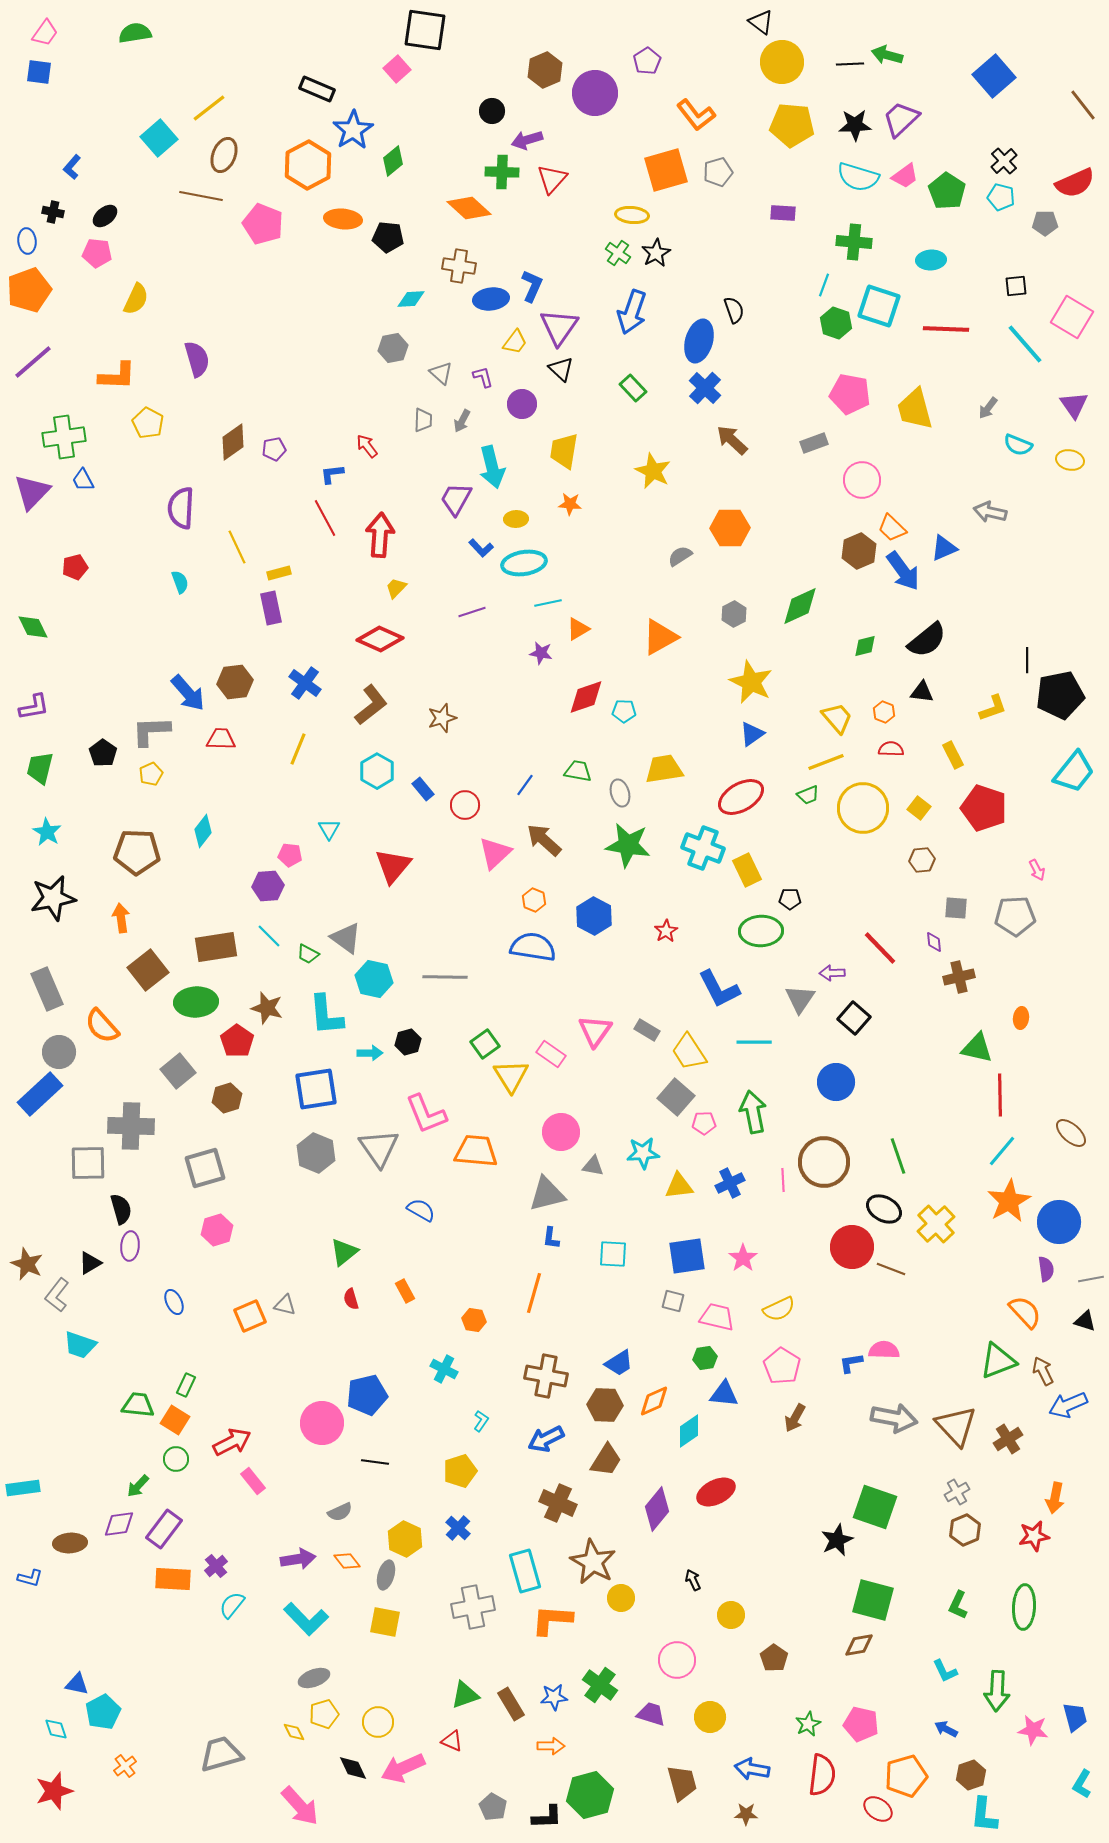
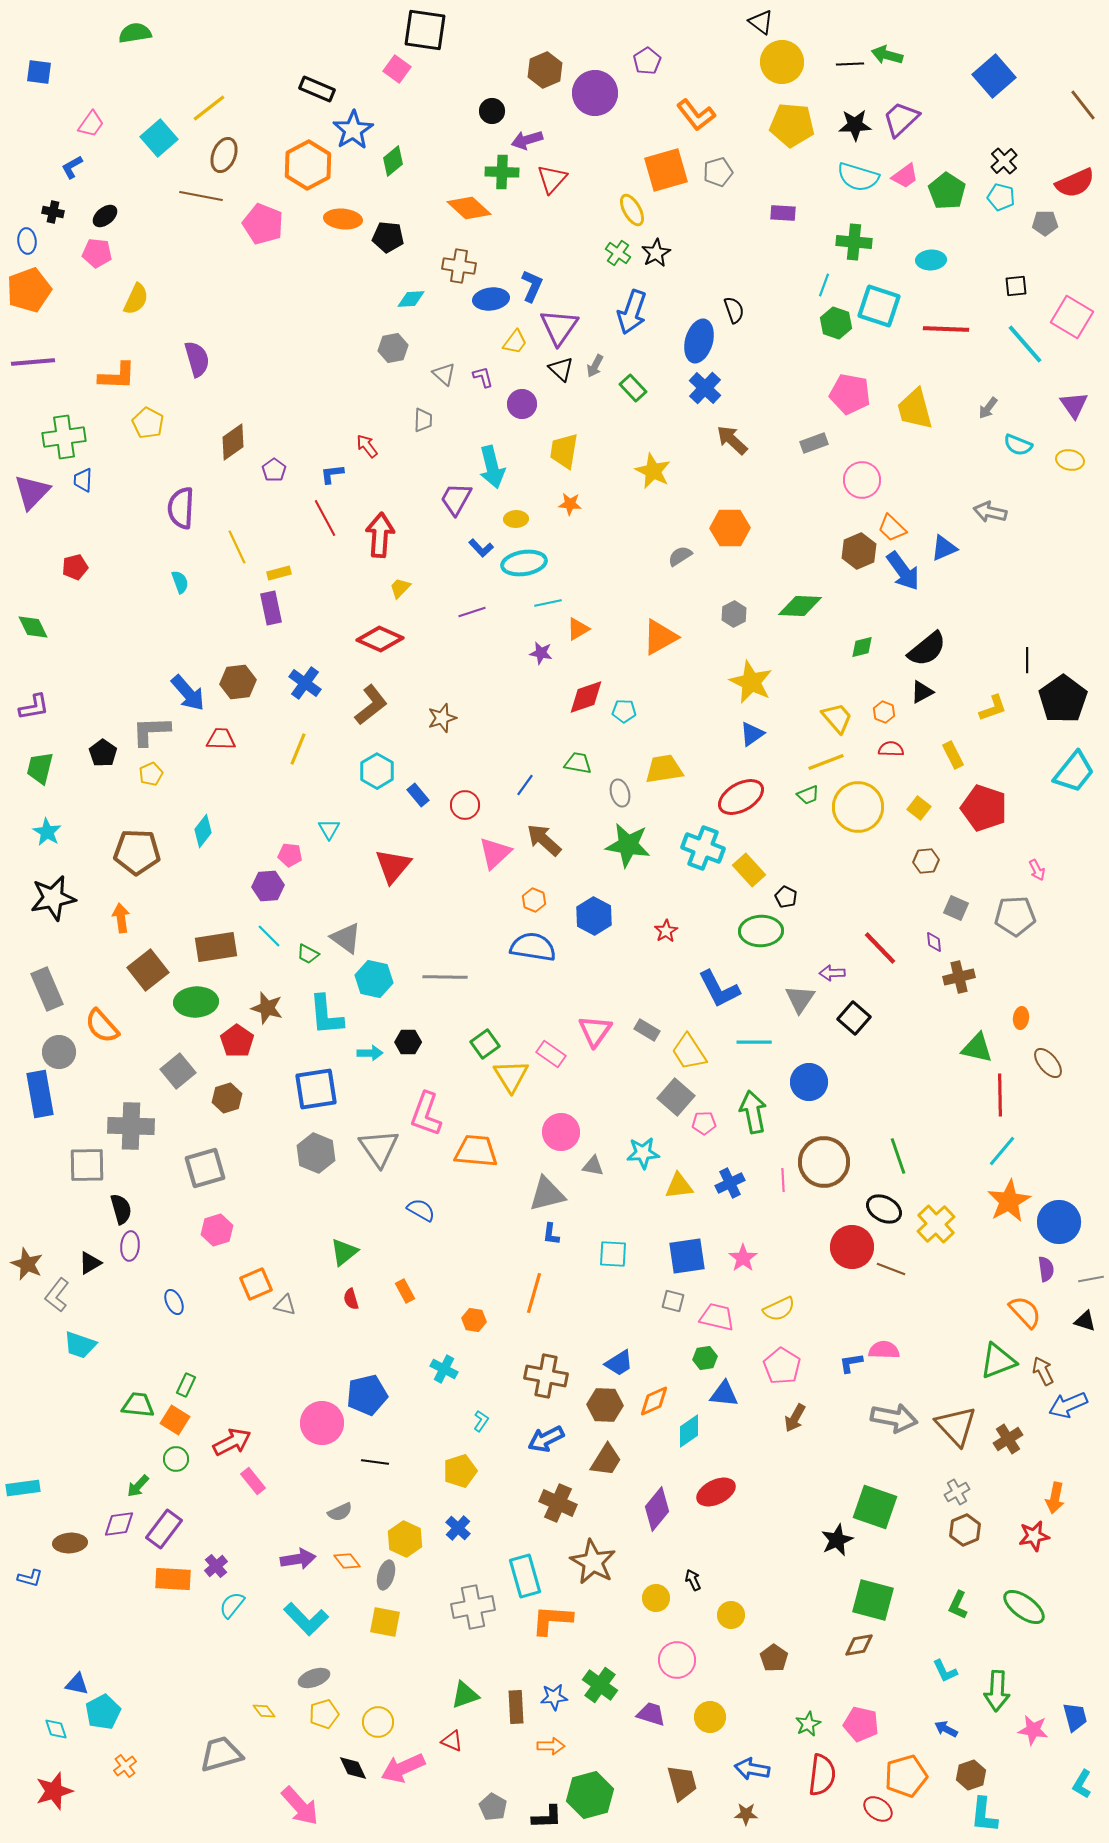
pink trapezoid at (45, 33): moved 46 px right, 91 px down
pink square at (397, 69): rotated 12 degrees counterclockwise
blue L-shape at (72, 167): rotated 20 degrees clockwise
yellow ellipse at (632, 215): moved 5 px up; rotated 56 degrees clockwise
purple line at (33, 362): rotated 36 degrees clockwise
gray triangle at (441, 373): moved 3 px right, 1 px down
gray arrow at (462, 421): moved 133 px right, 55 px up
purple pentagon at (274, 449): moved 21 px down; rotated 25 degrees counterclockwise
blue trapezoid at (83, 480): rotated 30 degrees clockwise
yellow trapezoid at (396, 588): moved 4 px right
green diamond at (800, 606): rotated 27 degrees clockwise
black semicircle at (927, 640): moved 9 px down
green diamond at (865, 646): moved 3 px left, 1 px down
brown hexagon at (235, 682): moved 3 px right
black triangle at (922, 692): rotated 35 degrees counterclockwise
black pentagon at (1060, 695): moved 3 px right, 4 px down; rotated 24 degrees counterclockwise
green trapezoid at (578, 771): moved 8 px up
blue rectangle at (423, 789): moved 5 px left, 6 px down
yellow circle at (863, 808): moved 5 px left, 1 px up
brown hexagon at (922, 860): moved 4 px right, 1 px down
yellow rectangle at (747, 870): moved 2 px right; rotated 16 degrees counterclockwise
black pentagon at (790, 899): moved 4 px left, 2 px up; rotated 25 degrees clockwise
gray square at (956, 908): rotated 20 degrees clockwise
black hexagon at (408, 1042): rotated 15 degrees clockwise
blue circle at (836, 1082): moved 27 px left
blue rectangle at (40, 1094): rotated 57 degrees counterclockwise
pink L-shape at (426, 1114): rotated 42 degrees clockwise
brown ellipse at (1071, 1133): moved 23 px left, 70 px up; rotated 8 degrees clockwise
gray square at (88, 1163): moved 1 px left, 2 px down
blue L-shape at (551, 1238): moved 4 px up
orange square at (250, 1316): moved 6 px right, 32 px up
cyan rectangle at (525, 1571): moved 5 px down
yellow circle at (621, 1598): moved 35 px right
green ellipse at (1024, 1607): rotated 57 degrees counterclockwise
brown rectangle at (511, 1704): moved 5 px right, 3 px down; rotated 28 degrees clockwise
yellow diamond at (294, 1732): moved 30 px left, 21 px up; rotated 10 degrees counterclockwise
